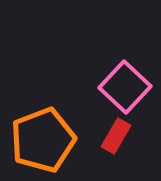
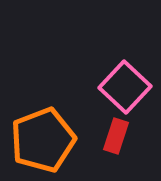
red rectangle: rotated 12 degrees counterclockwise
